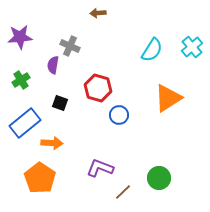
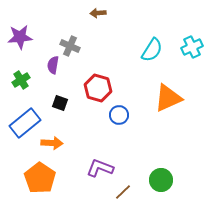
cyan cross: rotated 15 degrees clockwise
orange triangle: rotated 8 degrees clockwise
green circle: moved 2 px right, 2 px down
